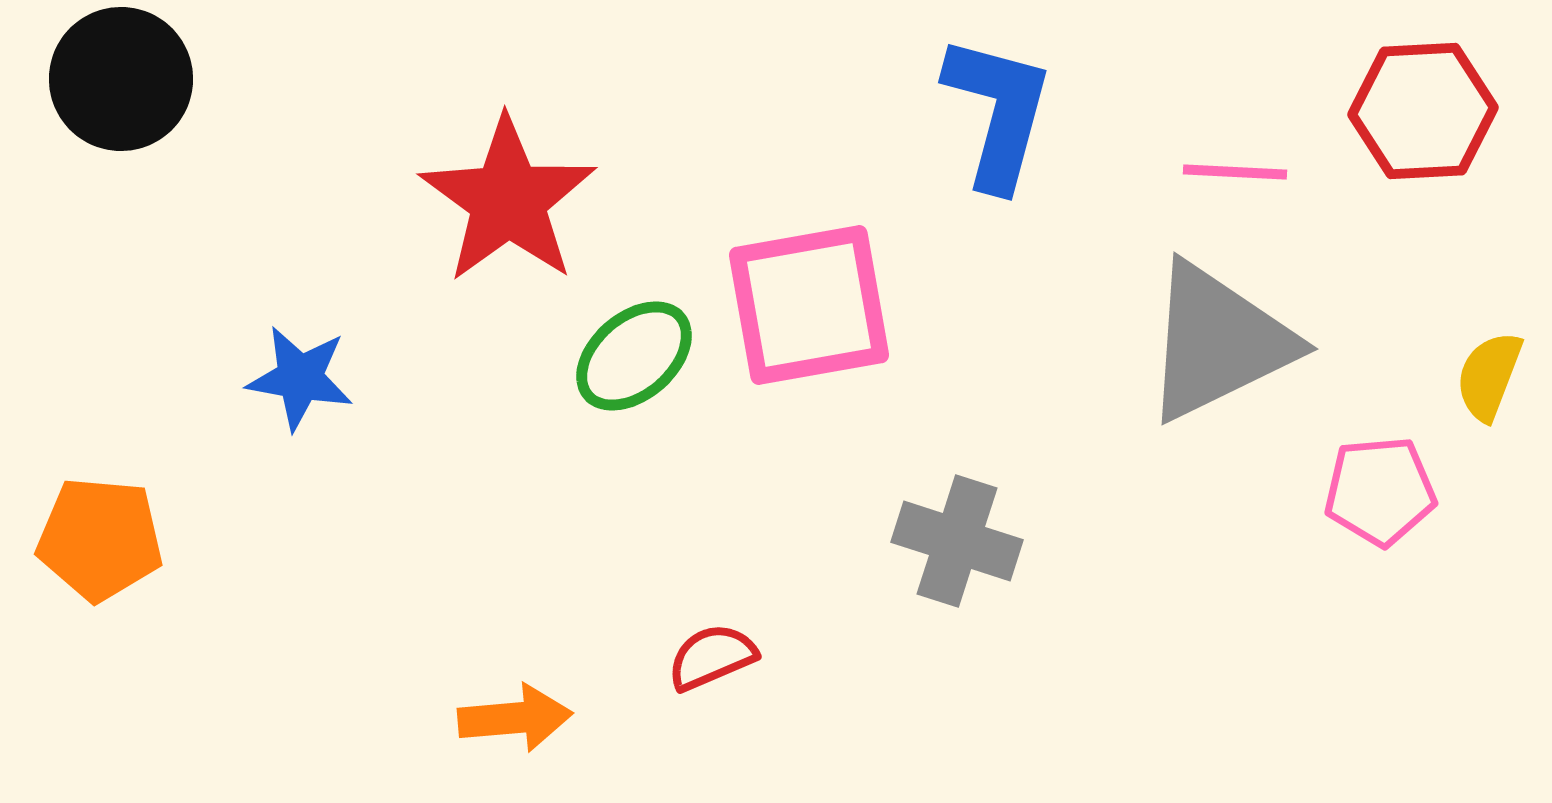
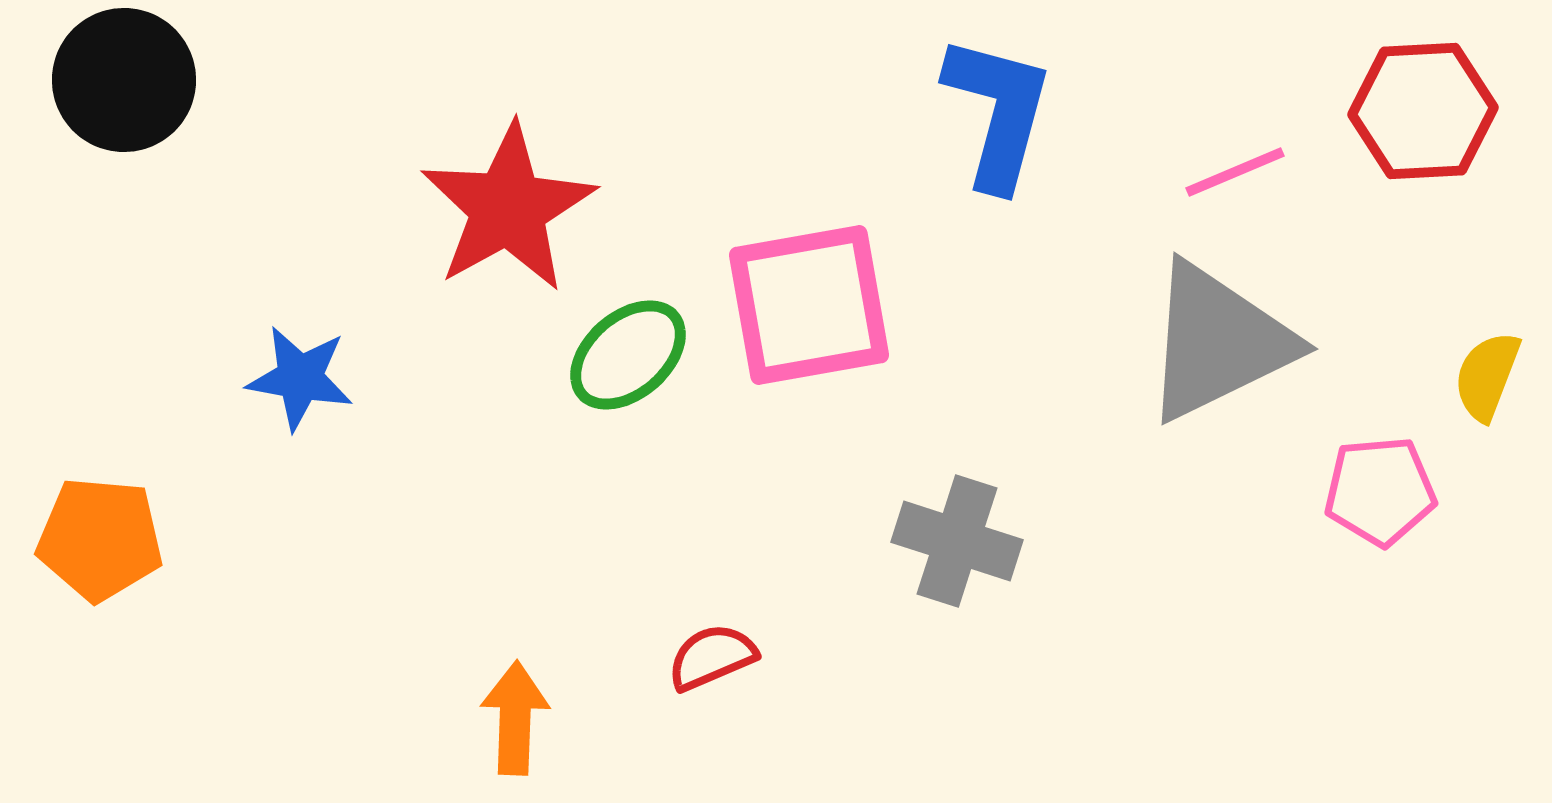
black circle: moved 3 px right, 1 px down
pink line: rotated 26 degrees counterclockwise
red star: moved 8 px down; rotated 7 degrees clockwise
green ellipse: moved 6 px left, 1 px up
yellow semicircle: moved 2 px left
orange arrow: rotated 83 degrees counterclockwise
